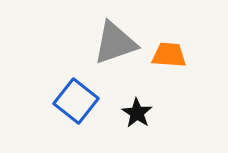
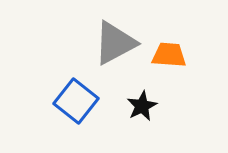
gray triangle: rotated 9 degrees counterclockwise
black star: moved 5 px right, 7 px up; rotated 12 degrees clockwise
